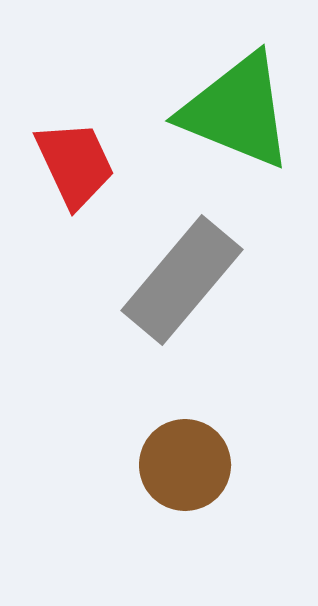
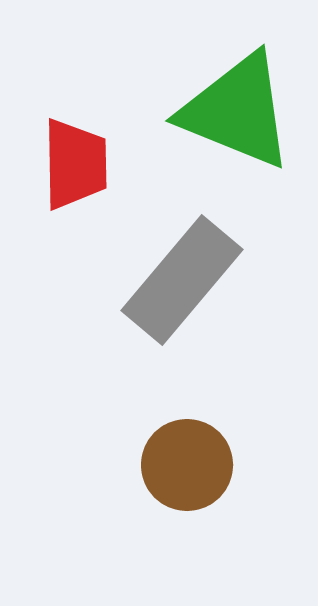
red trapezoid: rotated 24 degrees clockwise
brown circle: moved 2 px right
